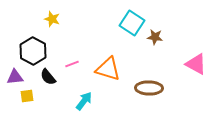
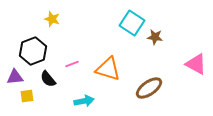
black hexagon: rotated 12 degrees clockwise
black semicircle: moved 2 px down
brown ellipse: rotated 36 degrees counterclockwise
cyan arrow: rotated 42 degrees clockwise
